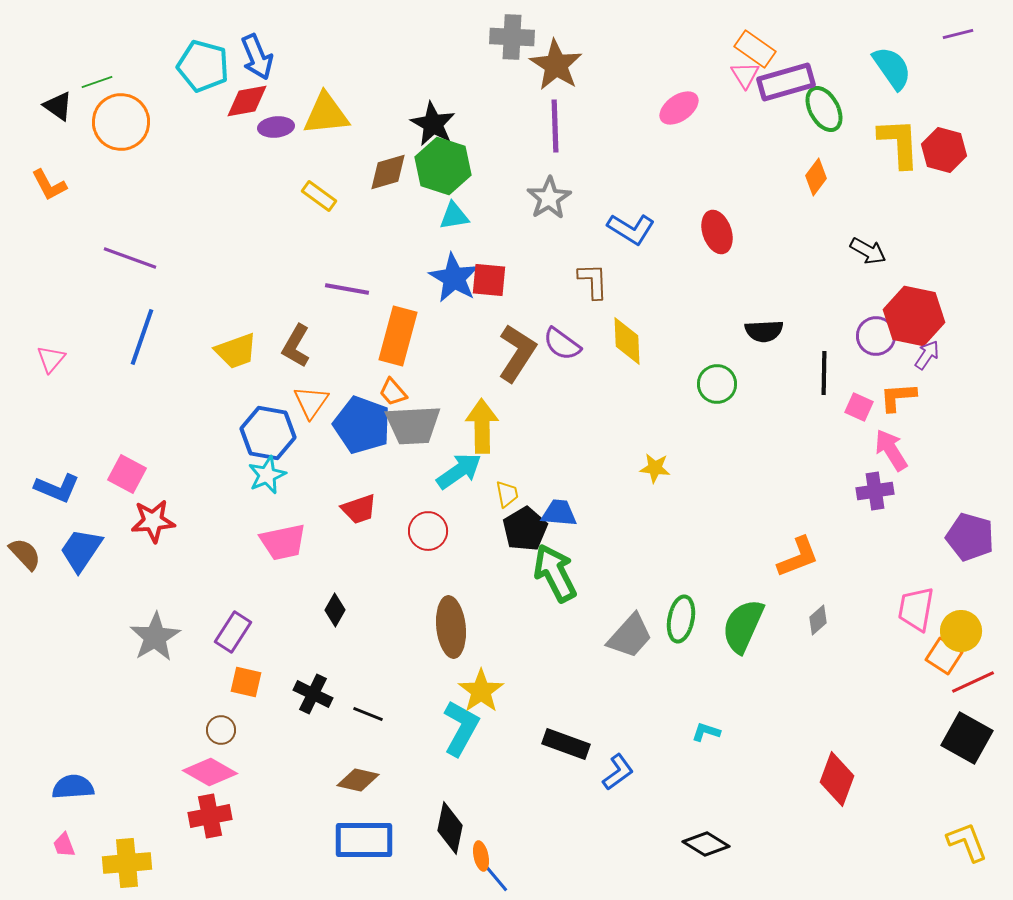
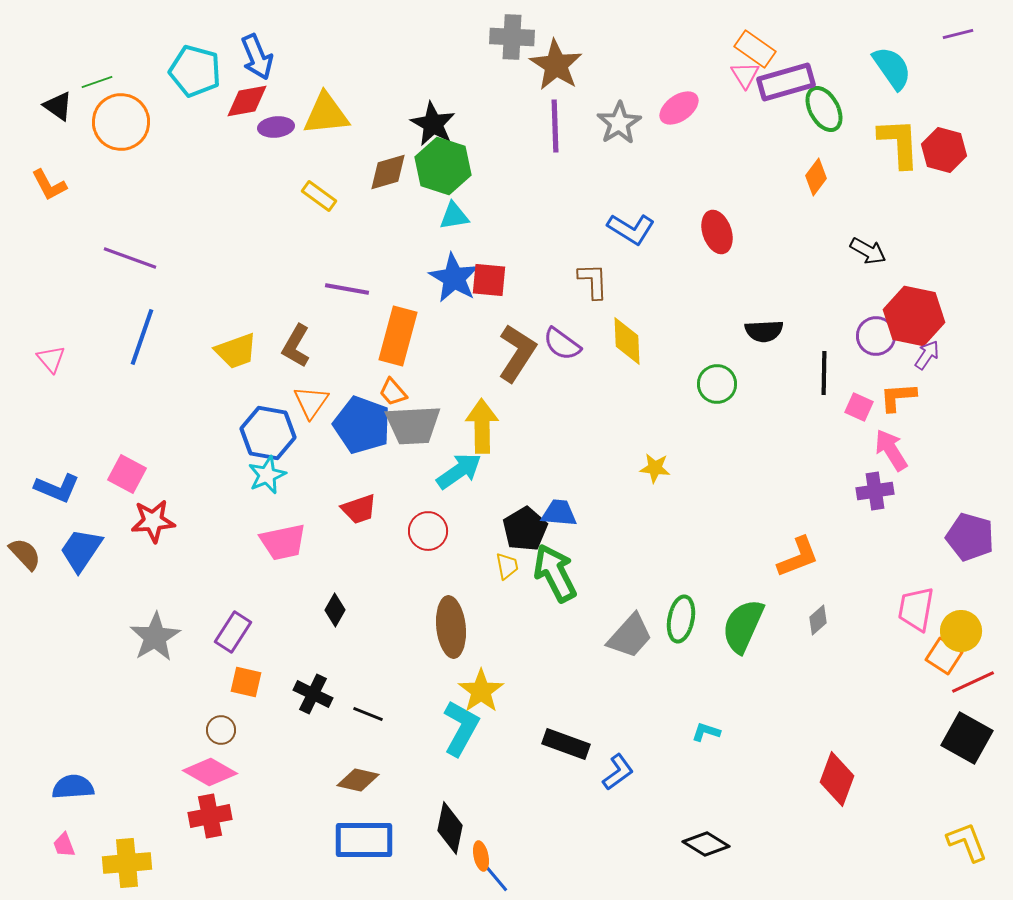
cyan pentagon at (203, 66): moved 8 px left, 5 px down
gray star at (549, 198): moved 70 px right, 75 px up
pink triangle at (51, 359): rotated 20 degrees counterclockwise
yellow trapezoid at (507, 494): moved 72 px down
